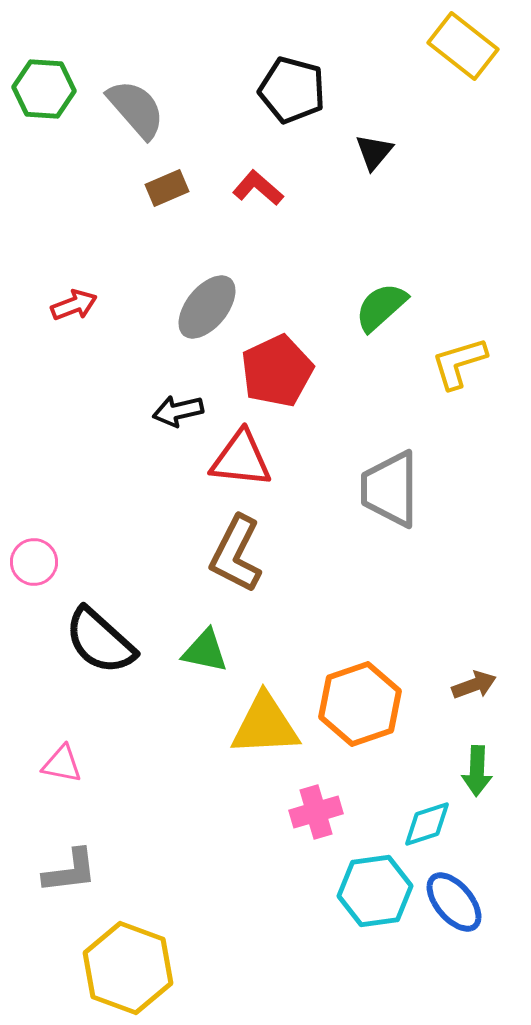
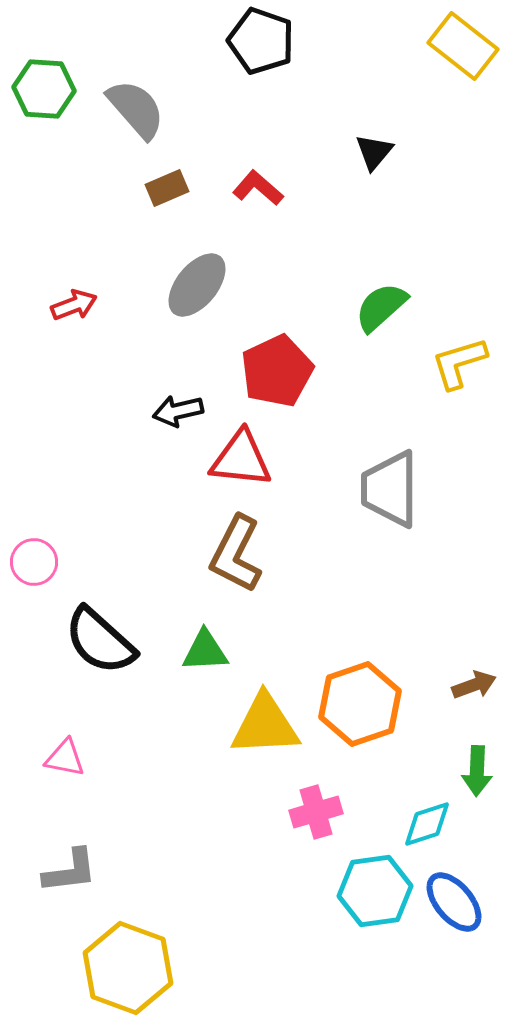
black pentagon: moved 31 px left, 49 px up; rotated 4 degrees clockwise
gray ellipse: moved 10 px left, 22 px up
green triangle: rotated 15 degrees counterclockwise
pink triangle: moved 3 px right, 6 px up
